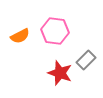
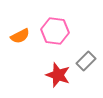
gray rectangle: moved 1 px down
red star: moved 2 px left, 2 px down
